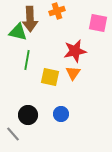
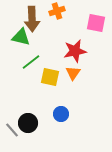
brown arrow: moved 2 px right
pink square: moved 2 px left
green triangle: moved 3 px right, 5 px down
green line: moved 4 px right, 2 px down; rotated 42 degrees clockwise
black circle: moved 8 px down
gray line: moved 1 px left, 4 px up
